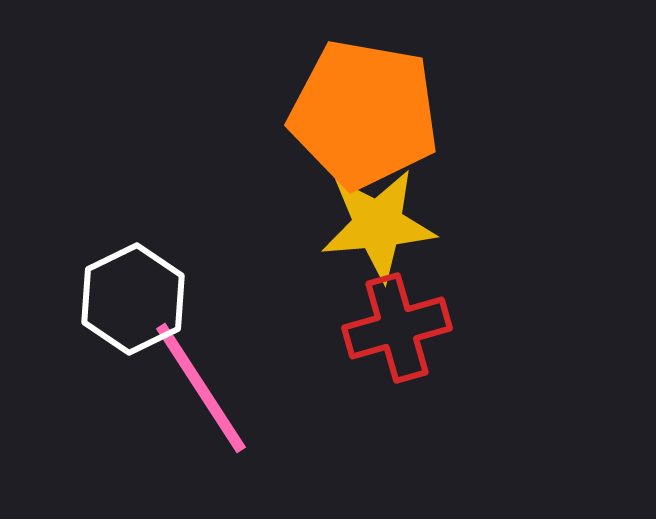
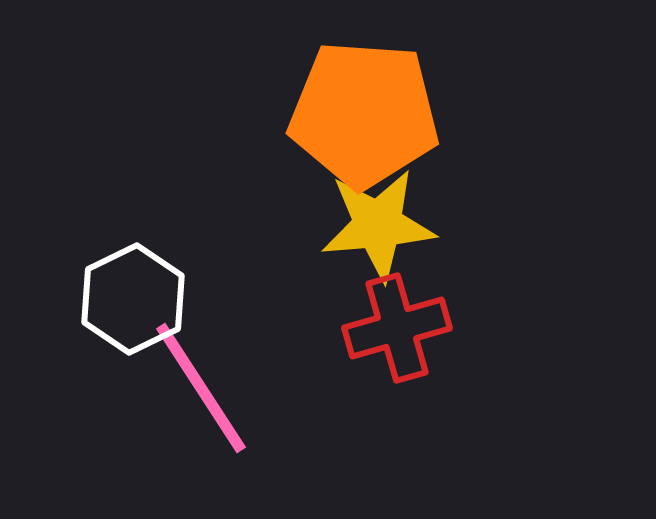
orange pentagon: rotated 6 degrees counterclockwise
